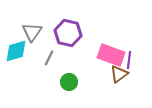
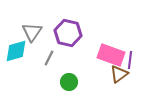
purple line: moved 1 px right
